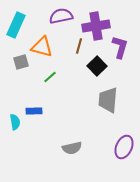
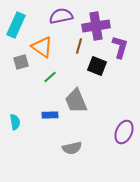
orange triangle: rotated 20 degrees clockwise
black square: rotated 24 degrees counterclockwise
gray trapezoid: moved 32 px left, 1 px down; rotated 28 degrees counterclockwise
blue rectangle: moved 16 px right, 4 px down
purple ellipse: moved 15 px up
